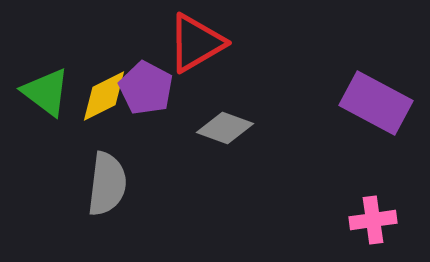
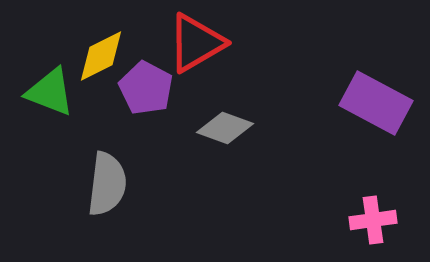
green triangle: moved 4 px right; rotated 16 degrees counterclockwise
yellow diamond: moved 3 px left, 40 px up
